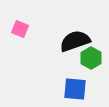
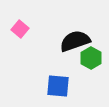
pink square: rotated 18 degrees clockwise
blue square: moved 17 px left, 3 px up
